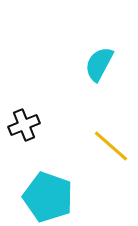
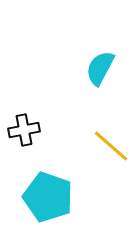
cyan semicircle: moved 1 px right, 4 px down
black cross: moved 5 px down; rotated 12 degrees clockwise
